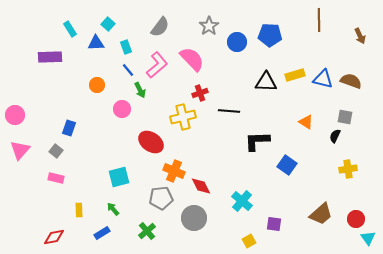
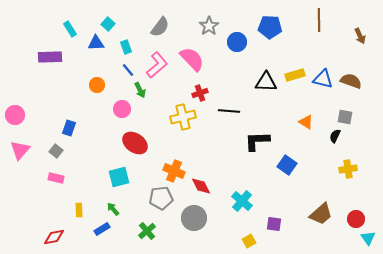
blue pentagon at (270, 35): moved 8 px up
red ellipse at (151, 142): moved 16 px left, 1 px down
blue rectangle at (102, 233): moved 4 px up
